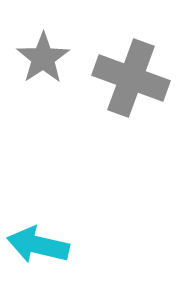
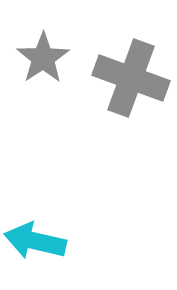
cyan arrow: moved 3 px left, 4 px up
